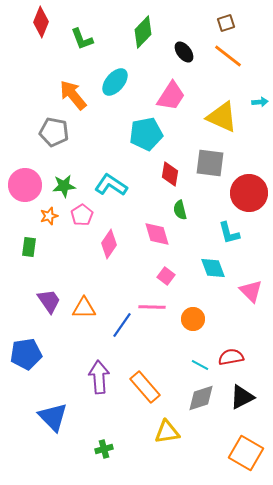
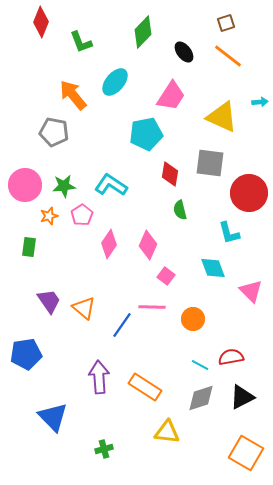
green L-shape at (82, 39): moved 1 px left, 3 px down
pink diamond at (157, 234): moved 9 px left, 11 px down; rotated 40 degrees clockwise
orange triangle at (84, 308): rotated 40 degrees clockwise
orange rectangle at (145, 387): rotated 16 degrees counterclockwise
yellow triangle at (167, 432): rotated 16 degrees clockwise
